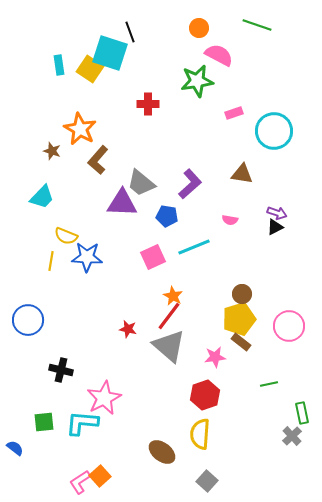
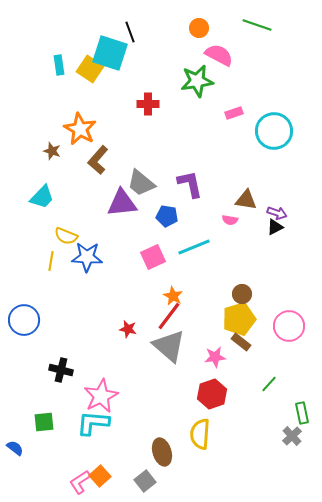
brown triangle at (242, 174): moved 4 px right, 26 px down
purple L-shape at (190, 184): rotated 60 degrees counterclockwise
purple triangle at (122, 203): rotated 8 degrees counterclockwise
blue circle at (28, 320): moved 4 px left
green line at (269, 384): rotated 36 degrees counterclockwise
red hexagon at (205, 395): moved 7 px right, 1 px up
pink star at (104, 398): moved 3 px left, 2 px up
cyan L-shape at (82, 423): moved 11 px right
brown ellipse at (162, 452): rotated 36 degrees clockwise
gray square at (207, 481): moved 62 px left; rotated 10 degrees clockwise
